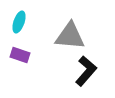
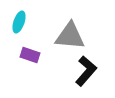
purple rectangle: moved 10 px right
